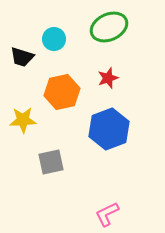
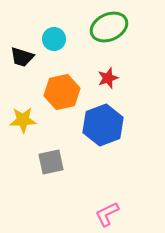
blue hexagon: moved 6 px left, 4 px up
